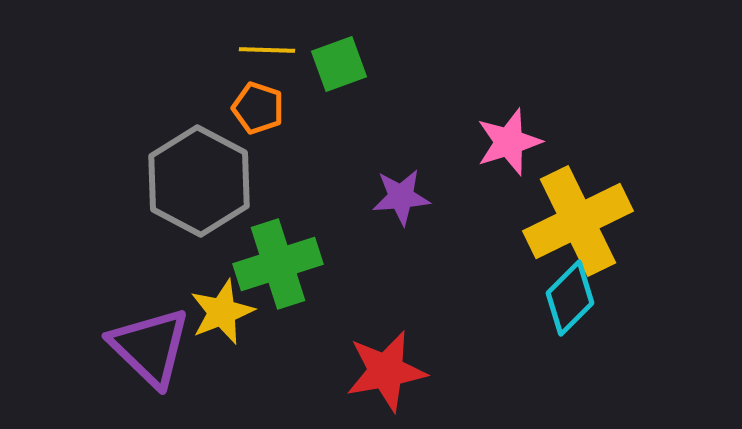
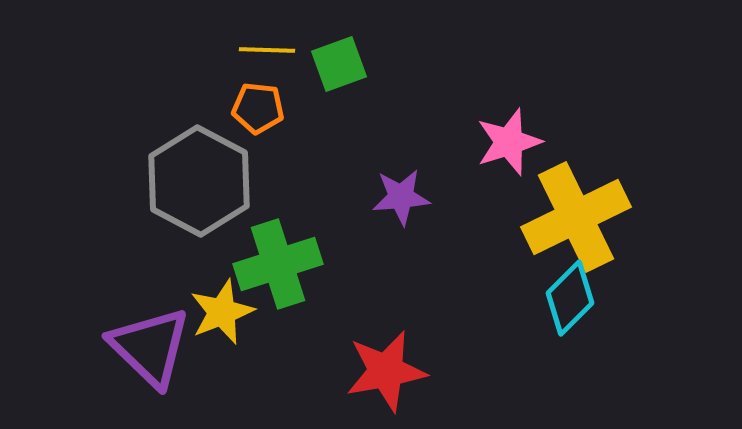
orange pentagon: rotated 12 degrees counterclockwise
yellow cross: moved 2 px left, 4 px up
